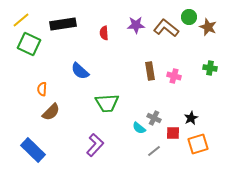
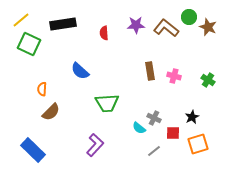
green cross: moved 2 px left, 12 px down; rotated 24 degrees clockwise
black star: moved 1 px right, 1 px up
